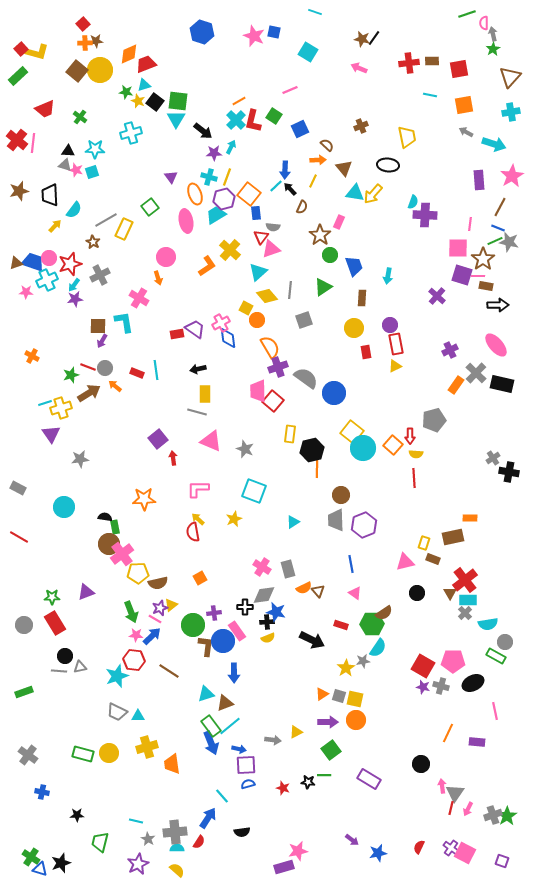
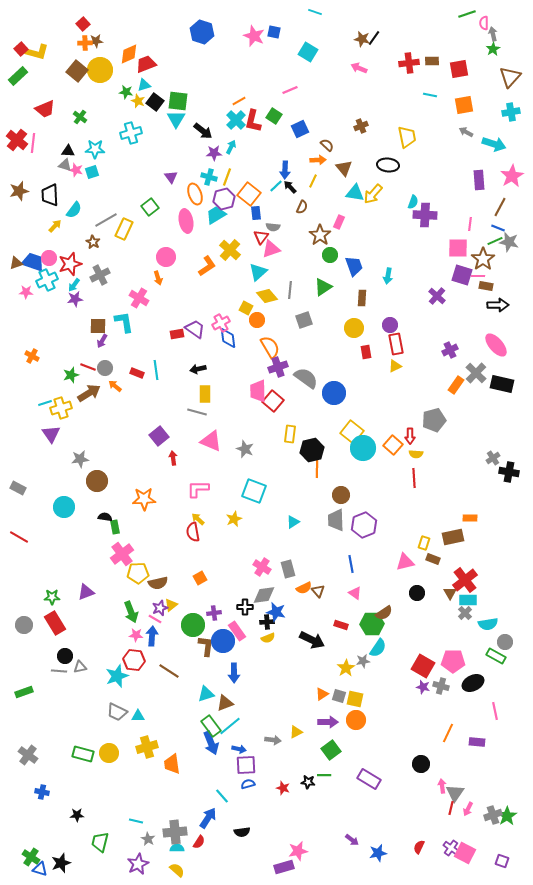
black arrow at (290, 189): moved 2 px up
purple square at (158, 439): moved 1 px right, 3 px up
brown circle at (109, 544): moved 12 px left, 63 px up
blue arrow at (152, 636): rotated 42 degrees counterclockwise
